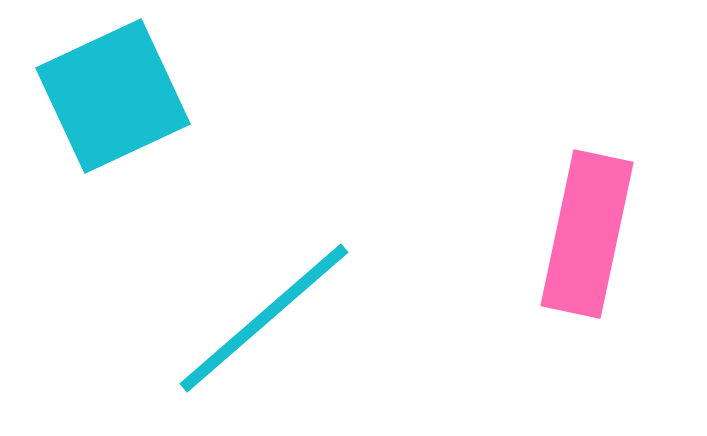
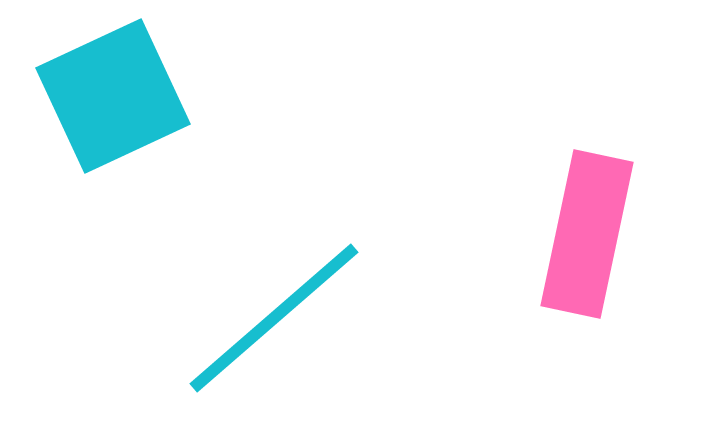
cyan line: moved 10 px right
